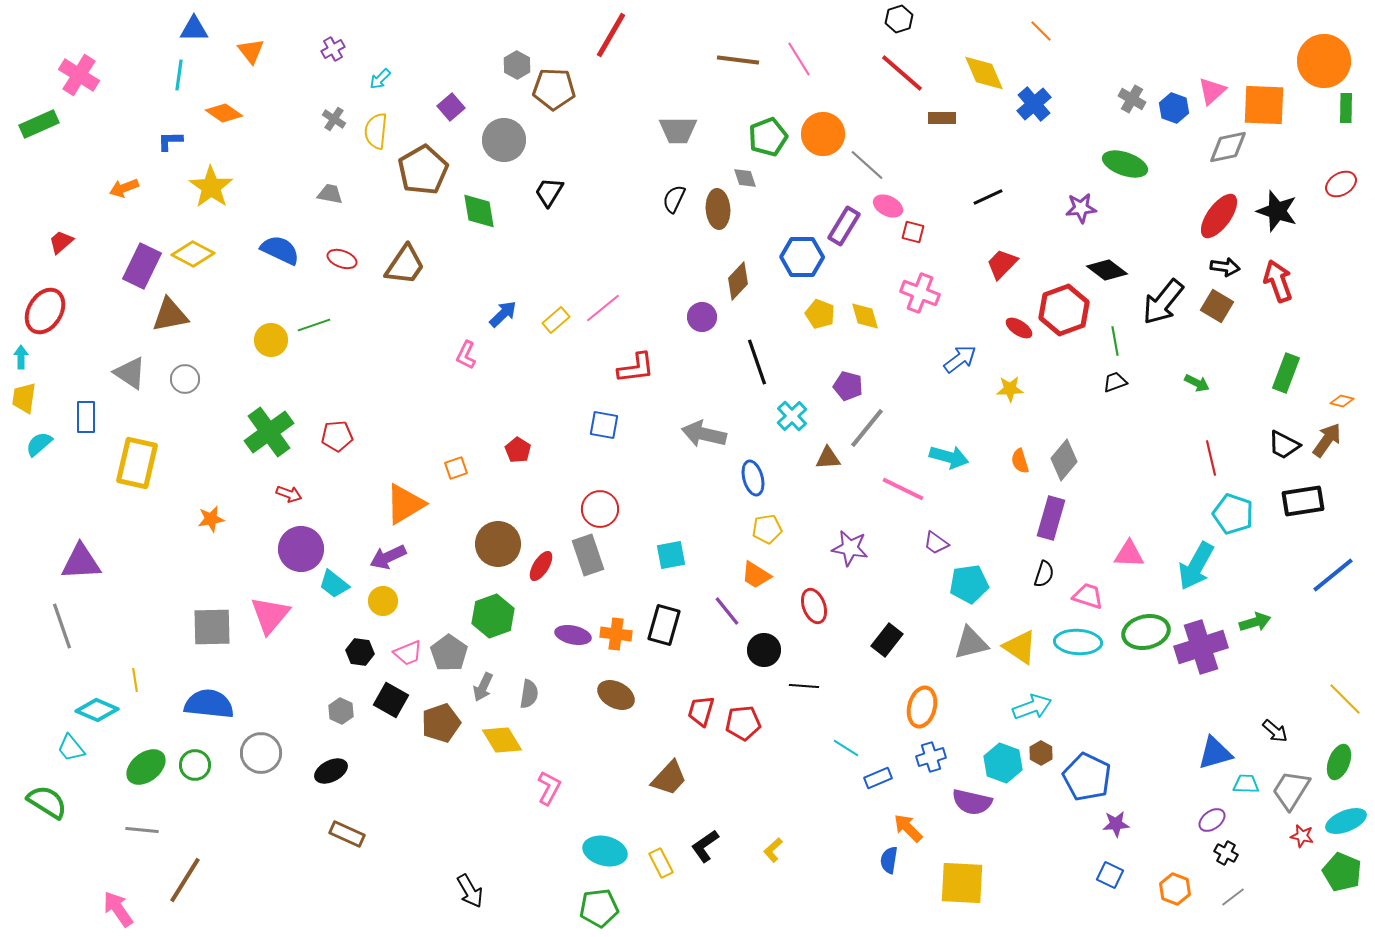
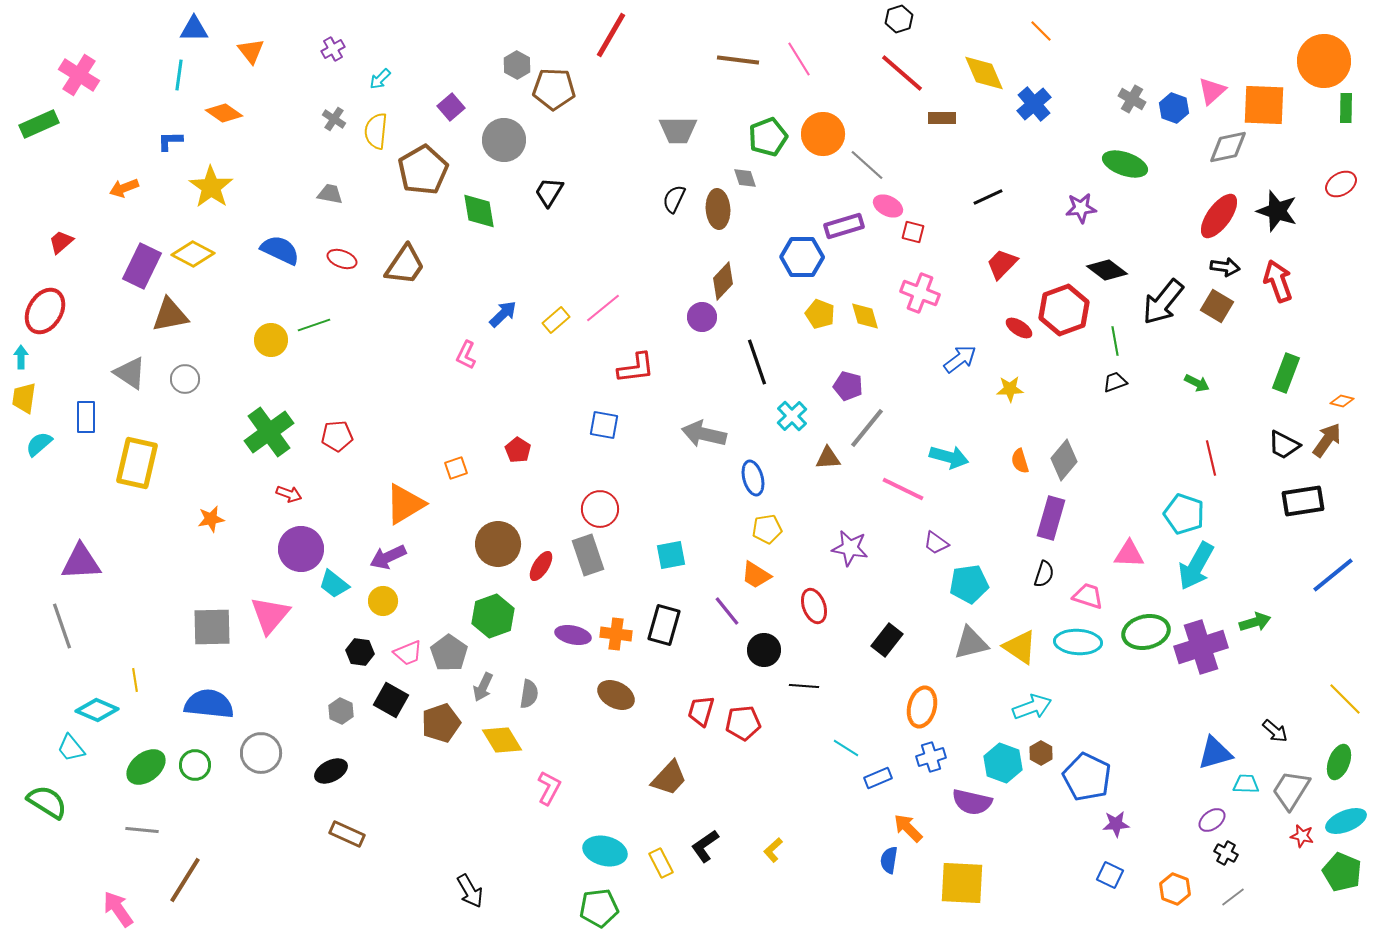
purple rectangle at (844, 226): rotated 42 degrees clockwise
brown diamond at (738, 281): moved 15 px left
cyan pentagon at (1233, 514): moved 49 px left
